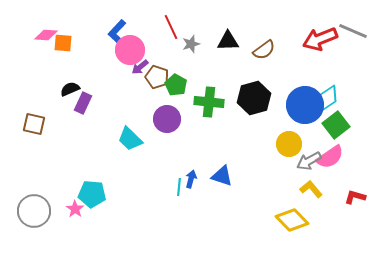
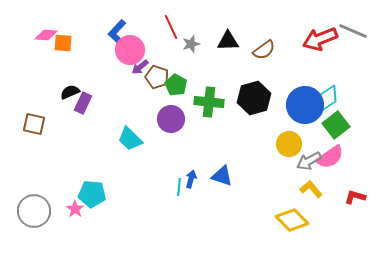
black semicircle: moved 3 px down
purple circle: moved 4 px right
